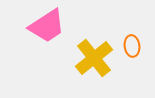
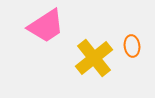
pink trapezoid: moved 1 px left
